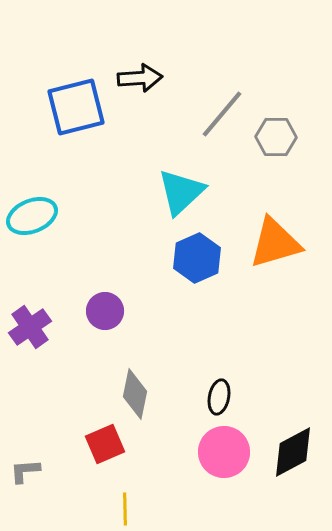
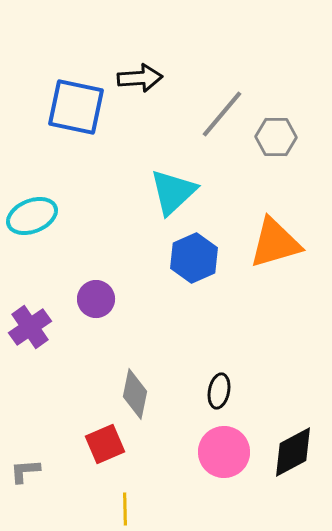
blue square: rotated 26 degrees clockwise
cyan triangle: moved 8 px left
blue hexagon: moved 3 px left
purple circle: moved 9 px left, 12 px up
black ellipse: moved 6 px up
